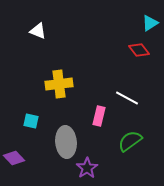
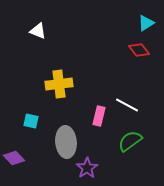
cyan triangle: moved 4 px left
white line: moved 7 px down
